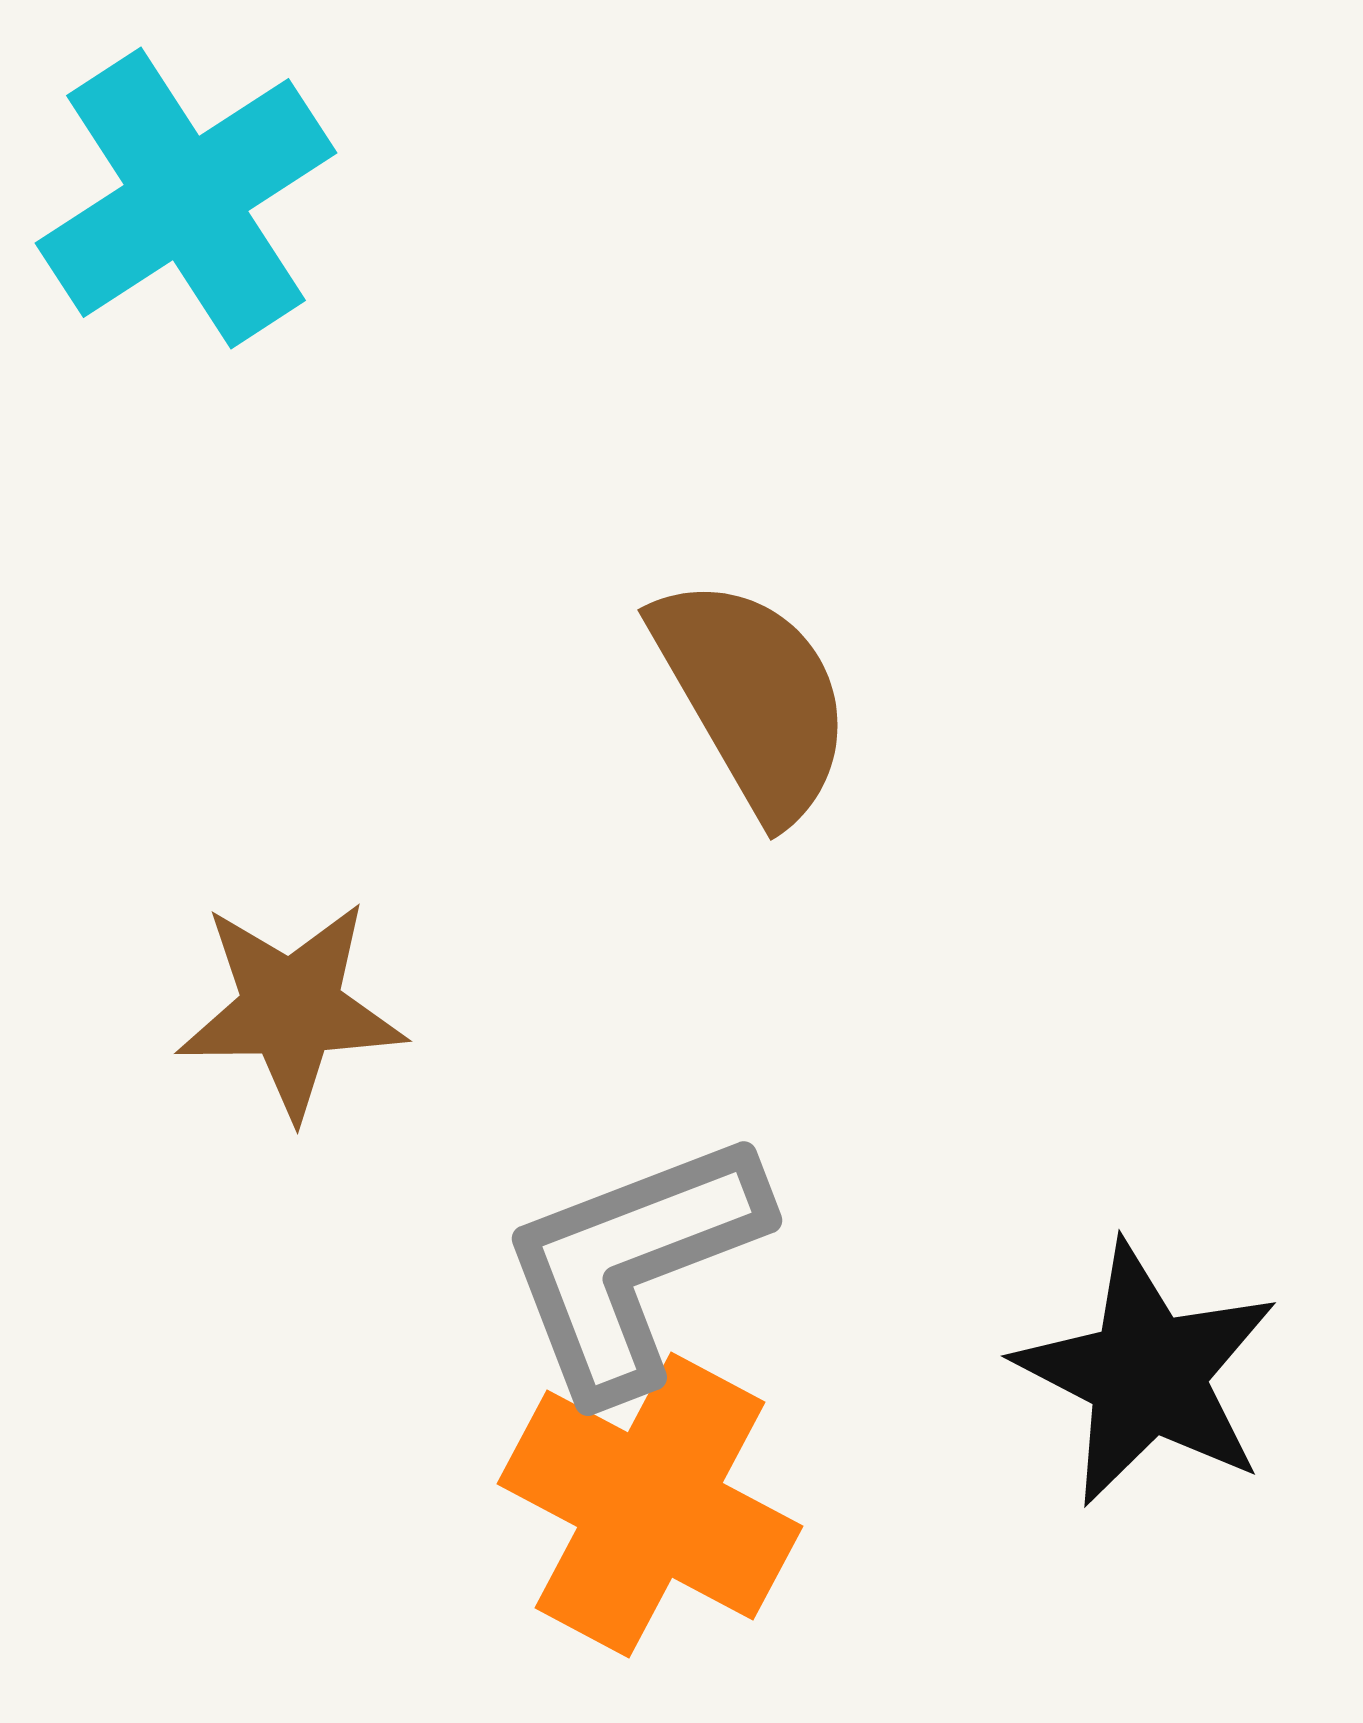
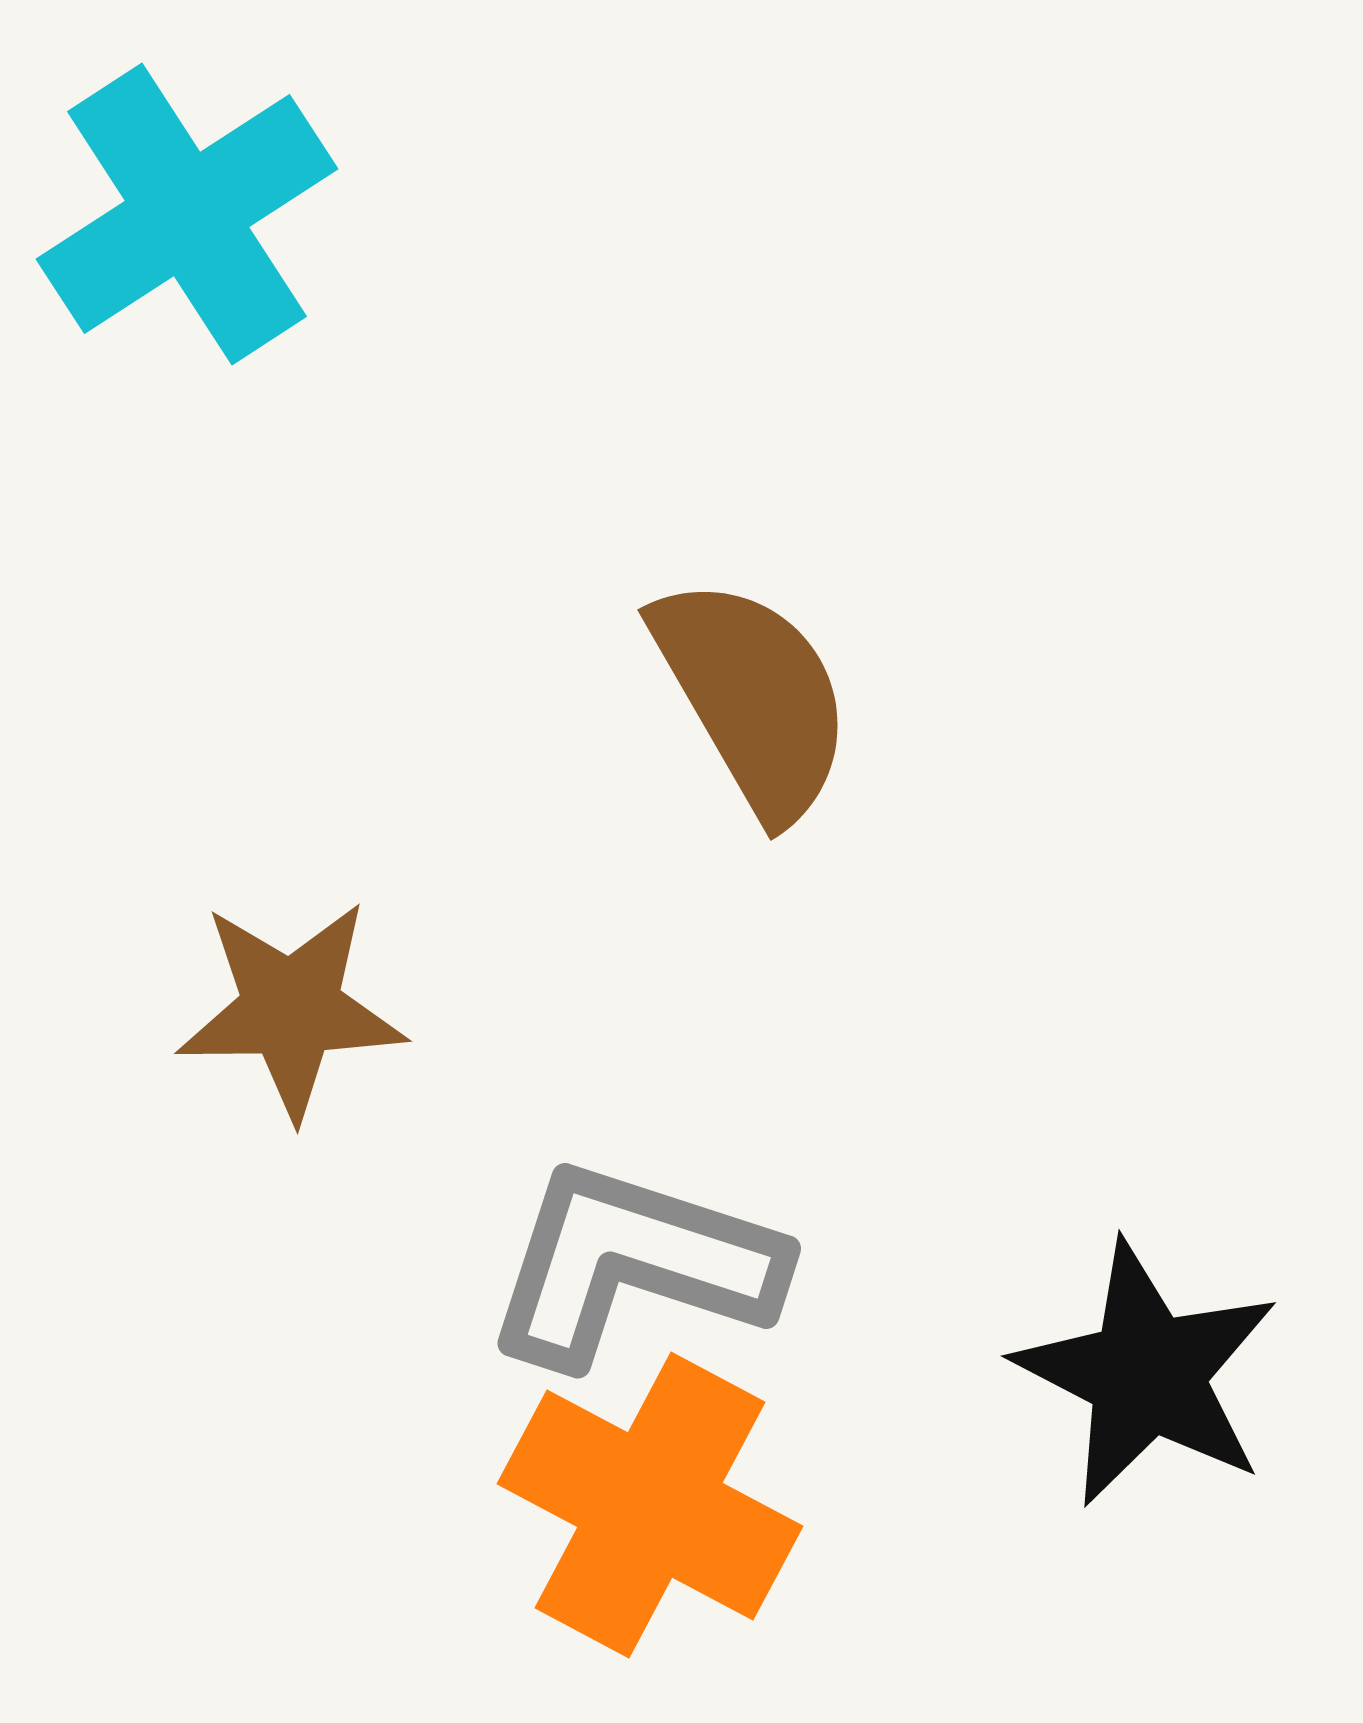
cyan cross: moved 1 px right, 16 px down
gray L-shape: rotated 39 degrees clockwise
